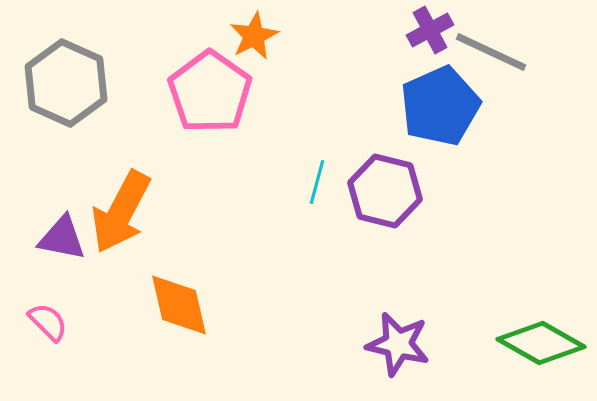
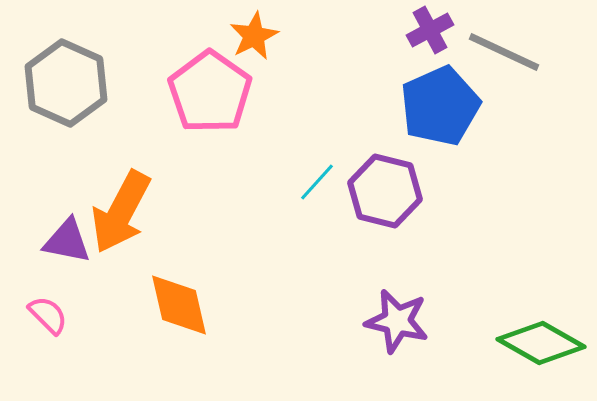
gray line: moved 13 px right
cyan line: rotated 27 degrees clockwise
purple triangle: moved 5 px right, 3 px down
pink semicircle: moved 7 px up
purple star: moved 1 px left, 23 px up
